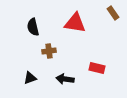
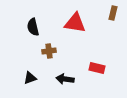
brown rectangle: rotated 48 degrees clockwise
